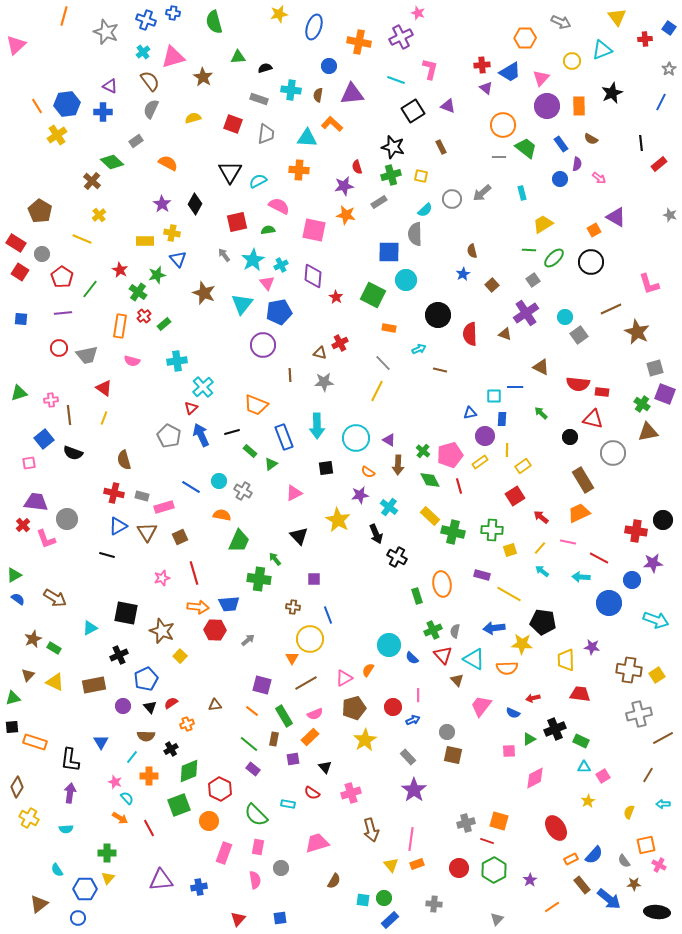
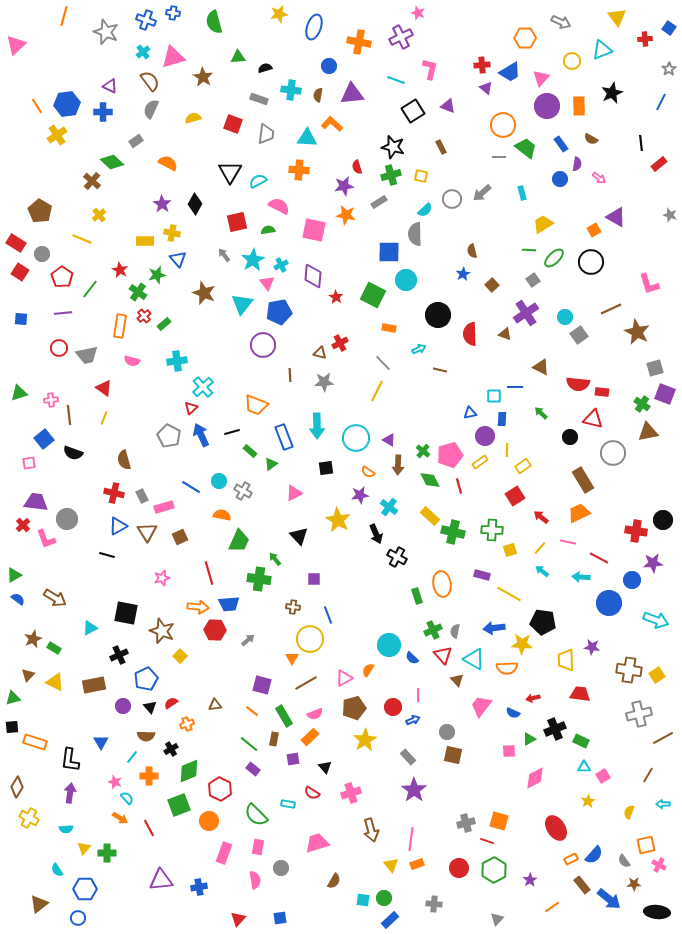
gray rectangle at (142, 496): rotated 48 degrees clockwise
red line at (194, 573): moved 15 px right
yellow triangle at (108, 878): moved 24 px left, 30 px up
